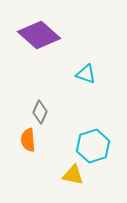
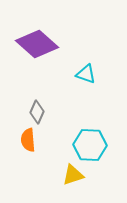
purple diamond: moved 2 px left, 9 px down
gray diamond: moved 3 px left
cyan hexagon: moved 3 px left, 1 px up; rotated 20 degrees clockwise
yellow triangle: rotated 30 degrees counterclockwise
